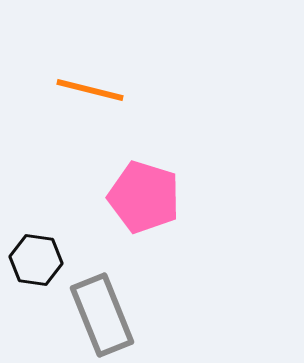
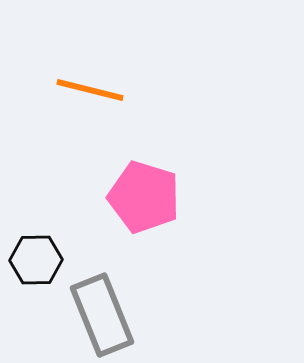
black hexagon: rotated 9 degrees counterclockwise
